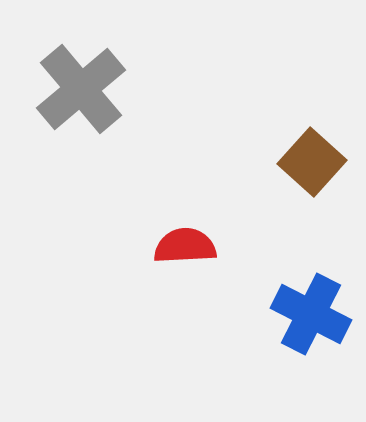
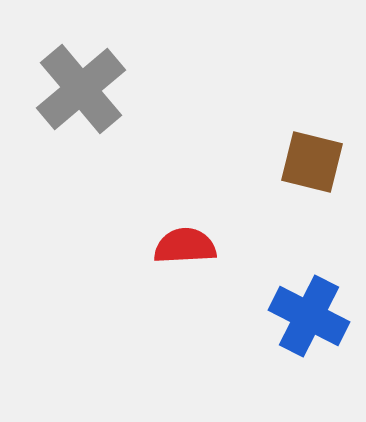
brown square: rotated 28 degrees counterclockwise
blue cross: moved 2 px left, 2 px down
